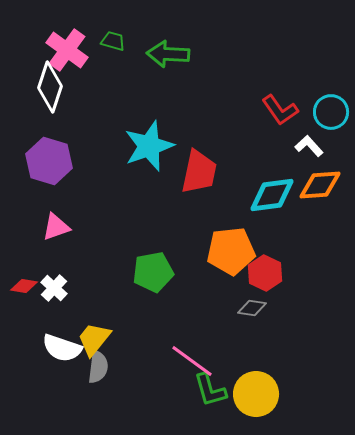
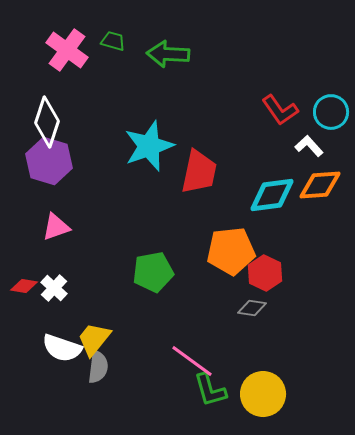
white diamond: moved 3 px left, 35 px down
yellow circle: moved 7 px right
